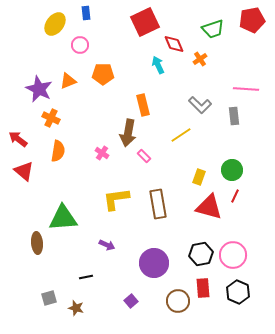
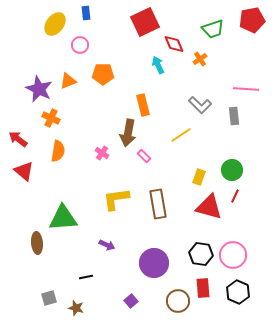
black hexagon at (201, 254): rotated 20 degrees clockwise
